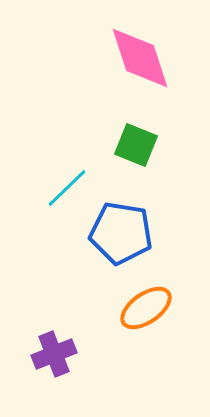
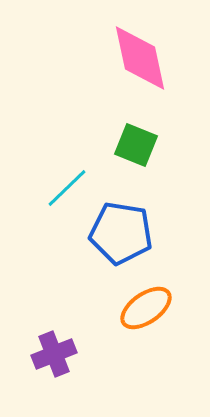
pink diamond: rotated 6 degrees clockwise
